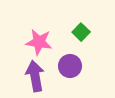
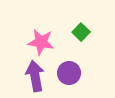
pink star: moved 2 px right
purple circle: moved 1 px left, 7 px down
